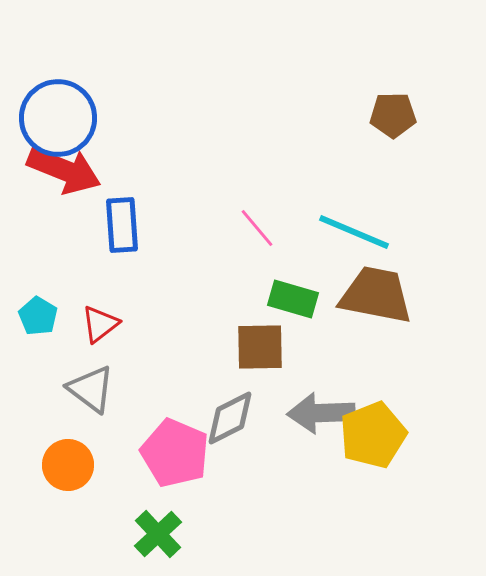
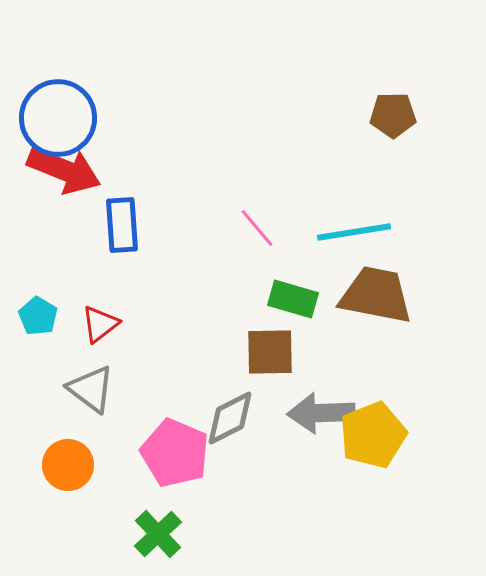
cyan line: rotated 32 degrees counterclockwise
brown square: moved 10 px right, 5 px down
